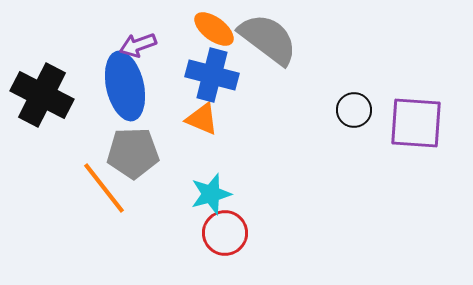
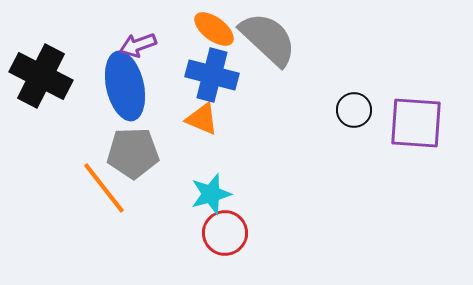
gray semicircle: rotated 6 degrees clockwise
black cross: moved 1 px left, 19 px up
